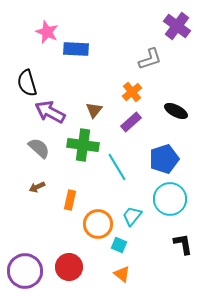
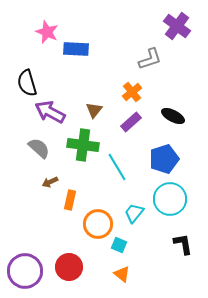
black ellipse: moved 3 px left, 5 px down
brown arrow: moved 13 px right, 5 px up
cyan trapezoid: moved 2 px right, 3 px up
